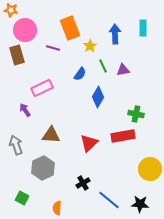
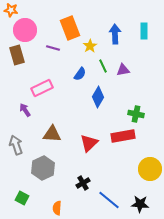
cyan rectangle: moved 1 px right, 3 px down
brown triangle: moved 1 px right, 1 px up
